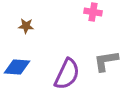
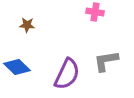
pink cross: moved 2 px right
brown star: moved 1 px right, 1 px up
blue diamond: rotated 40 degrees clockwise
